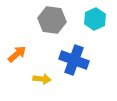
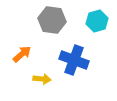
cyan hexagon: moved 2 px right, 2 px down; rotated 10 degrees clockwise
orange arrow: moved 5 px right
